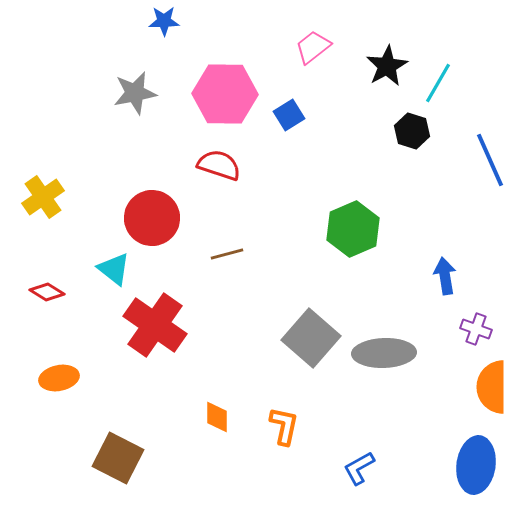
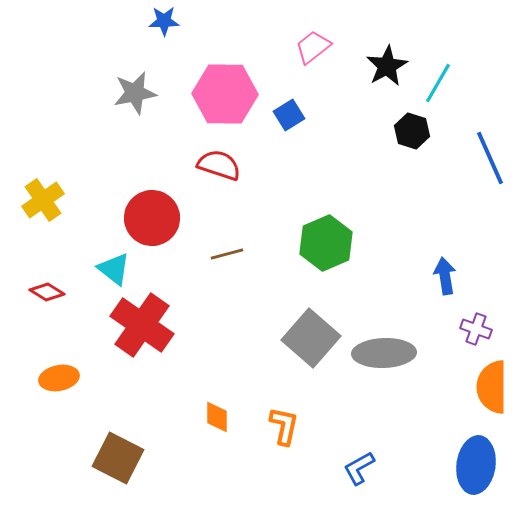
blue line: moved 2 px up
yellow cross: moved 3 px down
green hexagon: moved 27 px left, 14 px down
red cross: moved 13 px left
